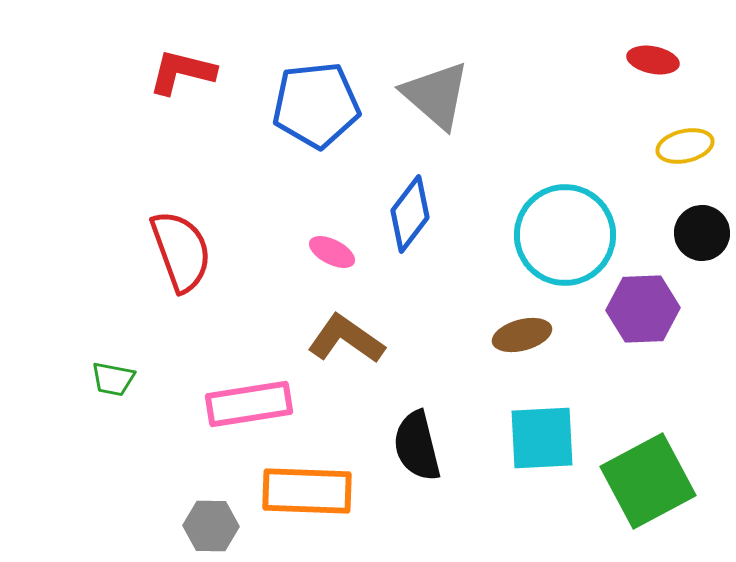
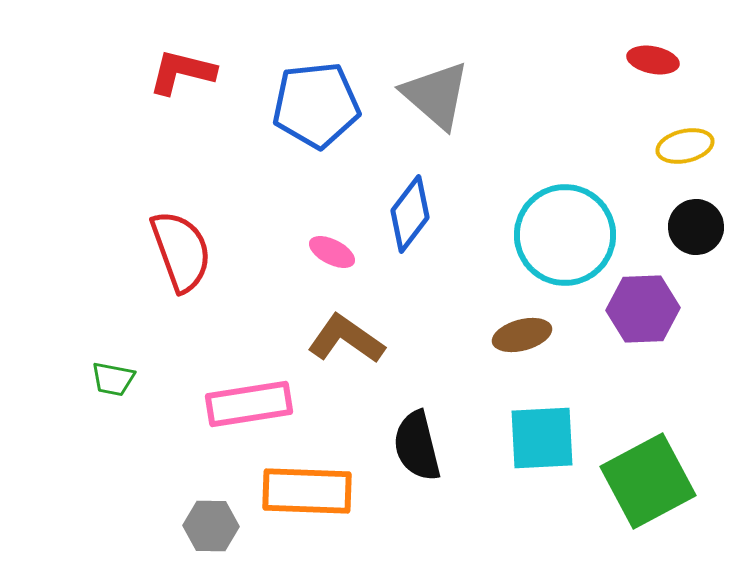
black circle: moved 6 px left, 6 px up
